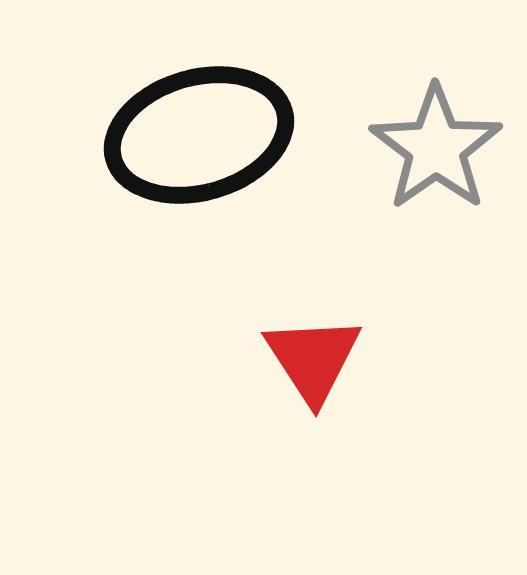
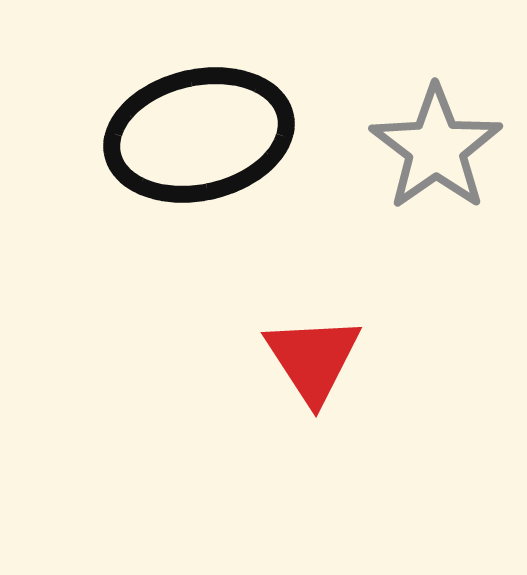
black ellipse: rotated 3 degrees clockwise
